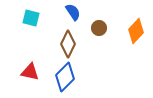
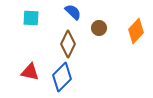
blue semicircle: rotated 12 degrees counterclockwise
cyan square: rotated 12 degrees counterclockwise
blue diamond: moved 3 px left
